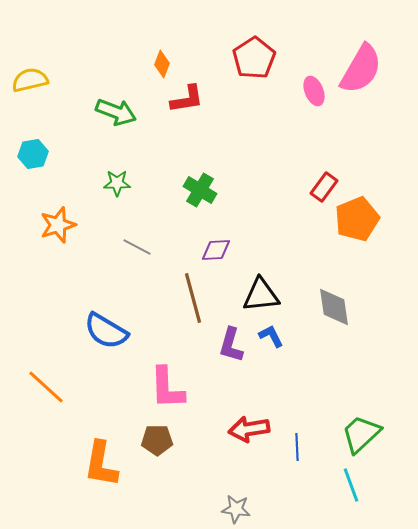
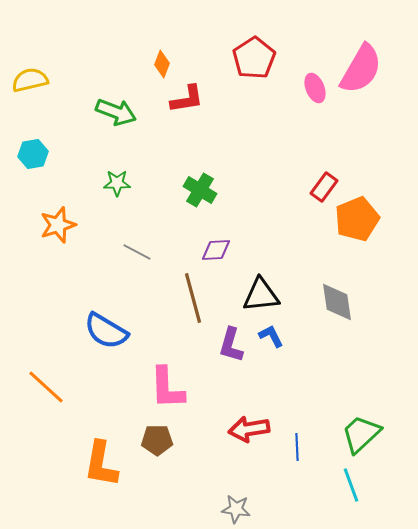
pink ellipse: moved 1 px right, 3 px up
gray line: moved 5 px down
gray diamond: moved 3 px right, 5 px up
